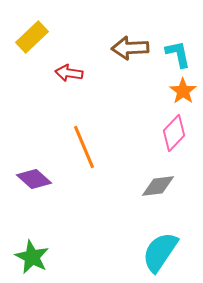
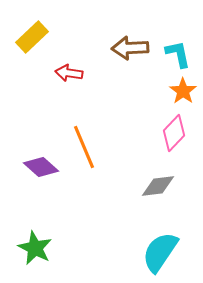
purple diamond: moved 7 px right, 12 px up
green star: moved 3 px right, 9 px up
